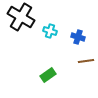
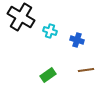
blue cross: moved 1 px left, 3 px down
brown line: moved 9 px down
